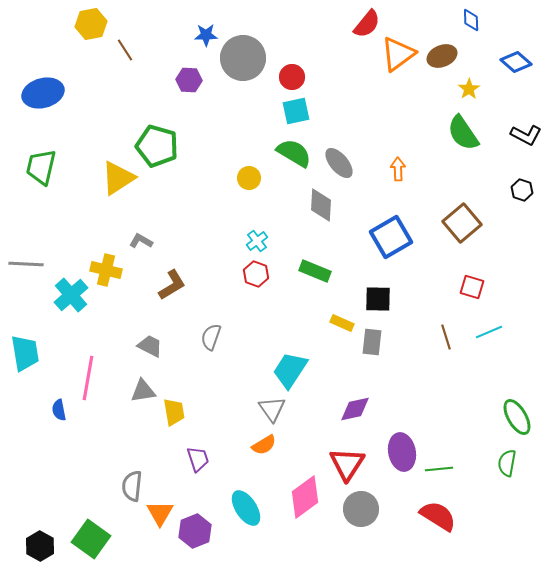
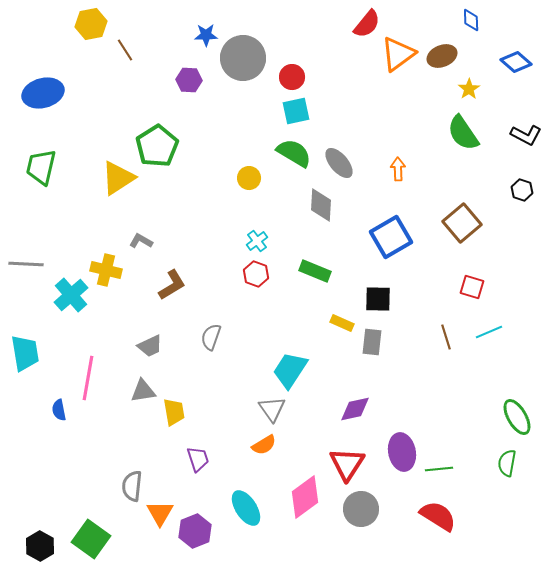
green pentagon at (157, 146): rotated 24 degrees clockwise
gray trapezoid at (150, 346): rotated 128 degrees clockwise
